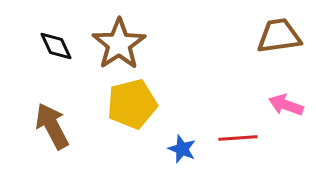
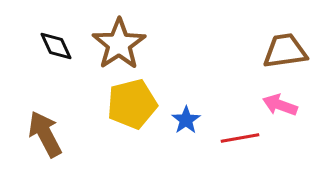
brown trapezoid: moved 6 px right, 15 px down
pink arrow: moved 6 px left
brown arrow: moved 7 px left, 8 px down
red line: moved 2 px right; rotated 6 degrees counterclockwise
blue star: moved 4 px right, 29 px up; rotated 16 degrees clockwise
